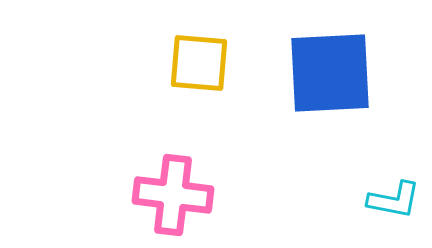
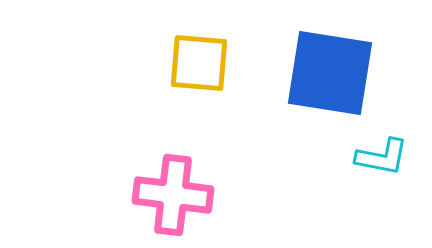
blue square: rotated 12 degrees clockwise
cyan L-shape: moved 12 px left, 43 px up
